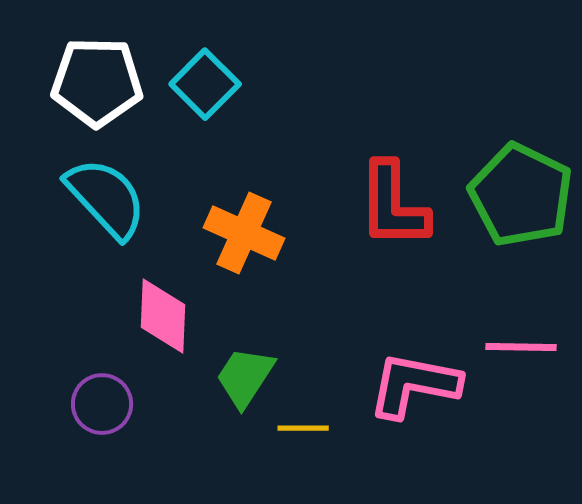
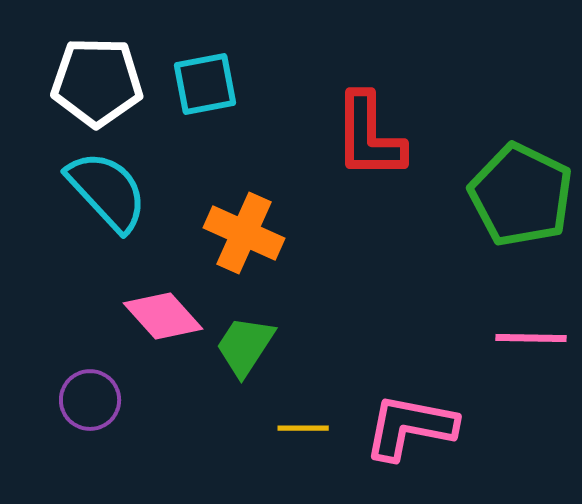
cyan square: rotated 34 degrees clockwise
cyan semicircle: moved 1 px right, 7 px up
red L-shape: moved 24 px left, 69 px up
pink diamond: rotated 44 degrees counterclockwise
pink line: moved 10 px right, 9 px up
green trapezoid: moved 31 px up
pink L-shape: moved 4 px left, 42 px down
purple circle: moved 12 px left, 4 px up
